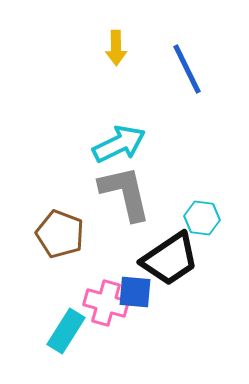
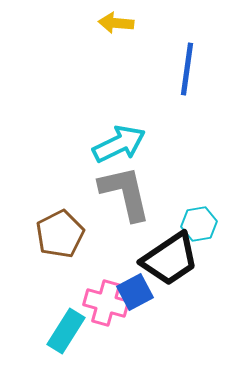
yellow arrow: moved 25 px up; rotated 96 degrees clockwise
blue line: rotated 34 degrees clockwise
cyan hexagon: moved 3 px left, 6 px down; rotated 16 degrees counterclockwise
brown pentagon: rotated 24 degrees clockwise
blue square: rotated 33 degrees counterclockwise
